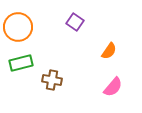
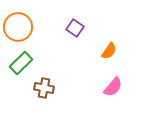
purple square: moved 6 px down
green rectangle: rotated 30 degrees counterclockwise
brown cross: moved 8 px left, 8 px down
